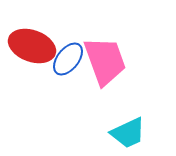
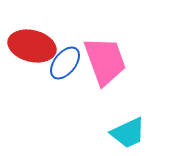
red ellipse: rotated 6 degrees counterclockwise
blue ellipse: moved 3 px left, 4 px down
